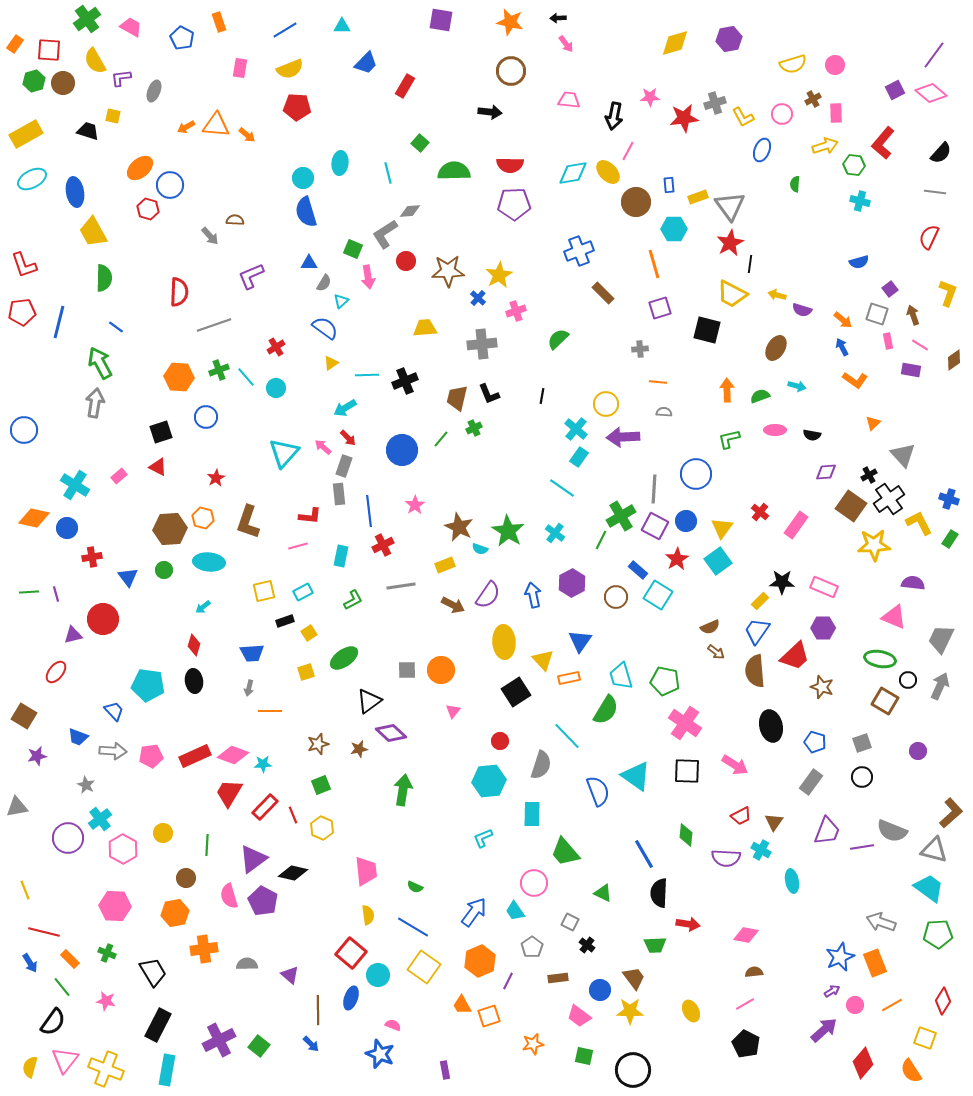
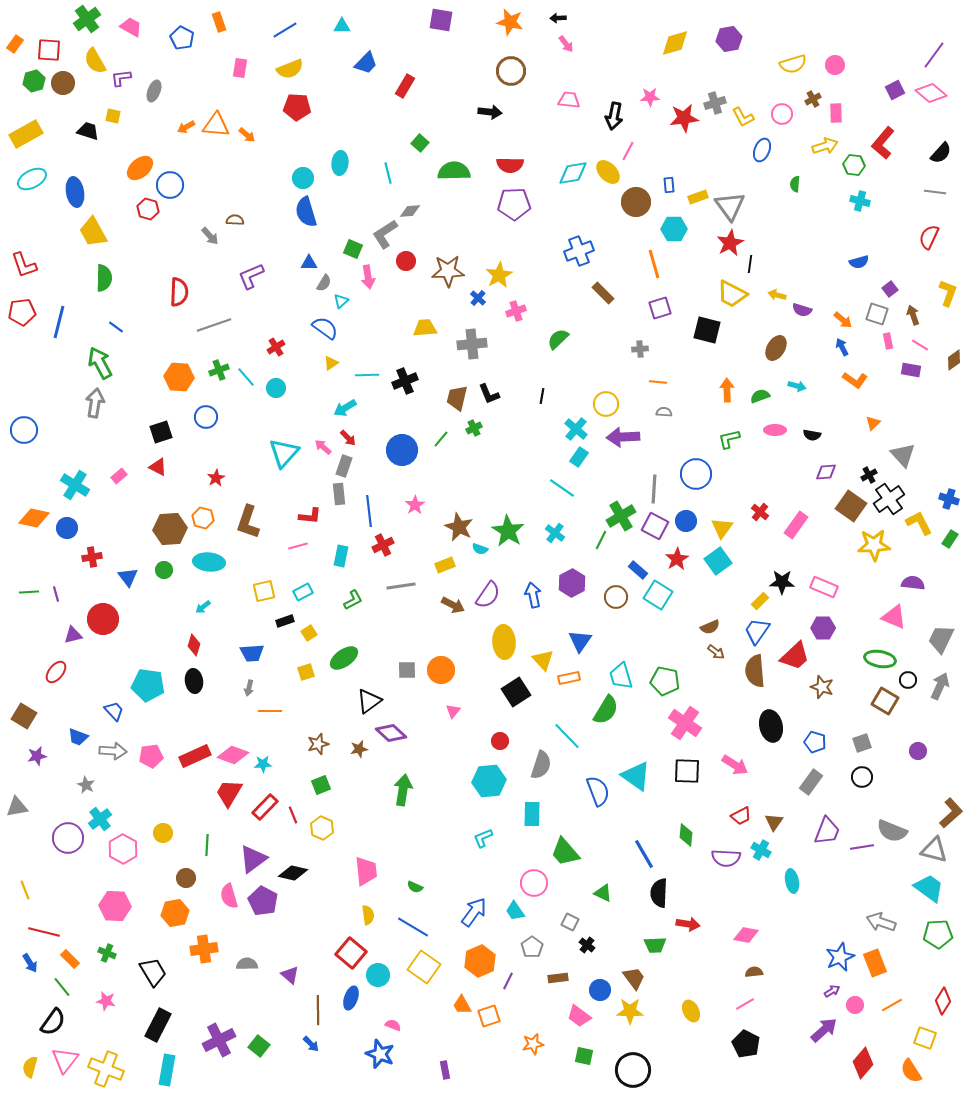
gray cross at (482, 344): moved 10 px left
